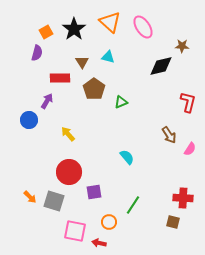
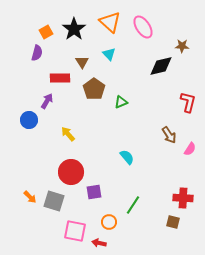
cyan triangle: moved 1 px right, 3 px up; rotated 32 degrees clockwise
red circle: moved 2 px right
